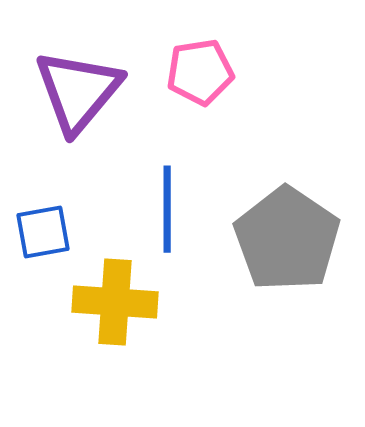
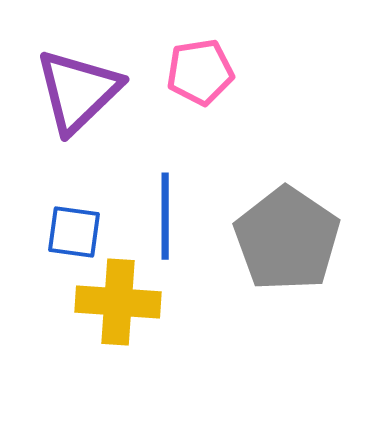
purple triangle: rotated 6 degrees clockwise
blue line: moved 2 px left, 7 px down
blue square: moved 31 px right; rotated 18 degrees clockwise
yellow cross: moved 3 px right
